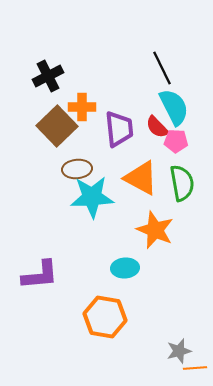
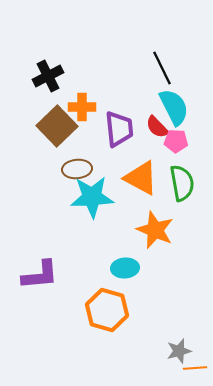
orange hexagon: moved 2 px right, 7 px up; rotated 6 degrees clockwise
